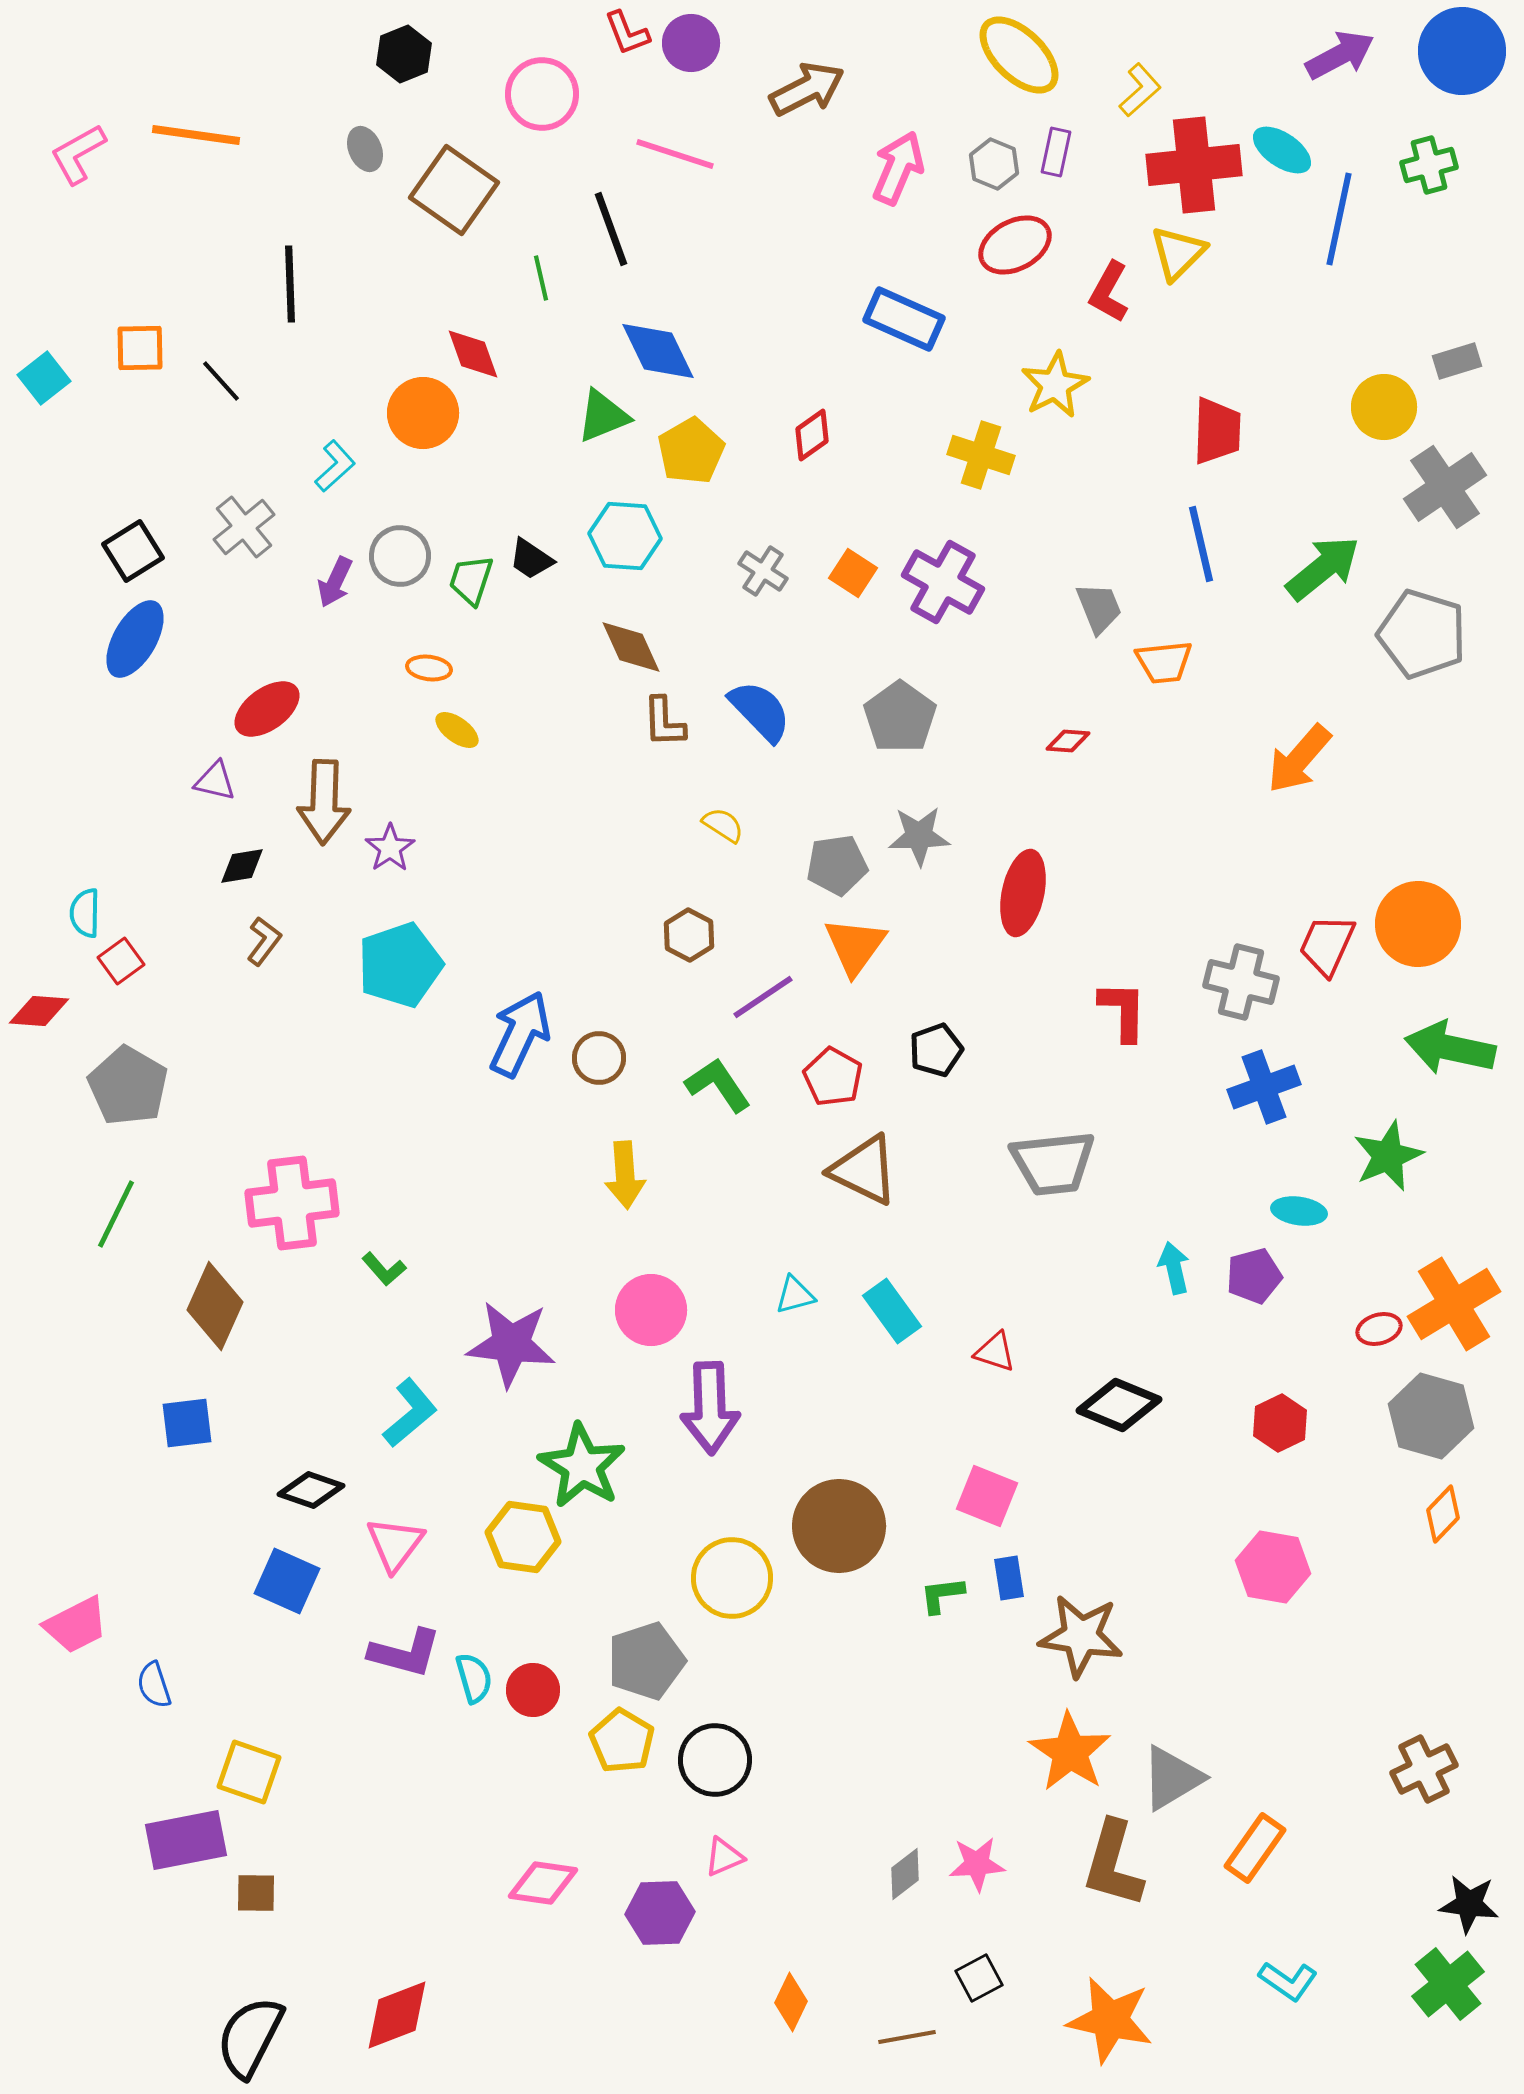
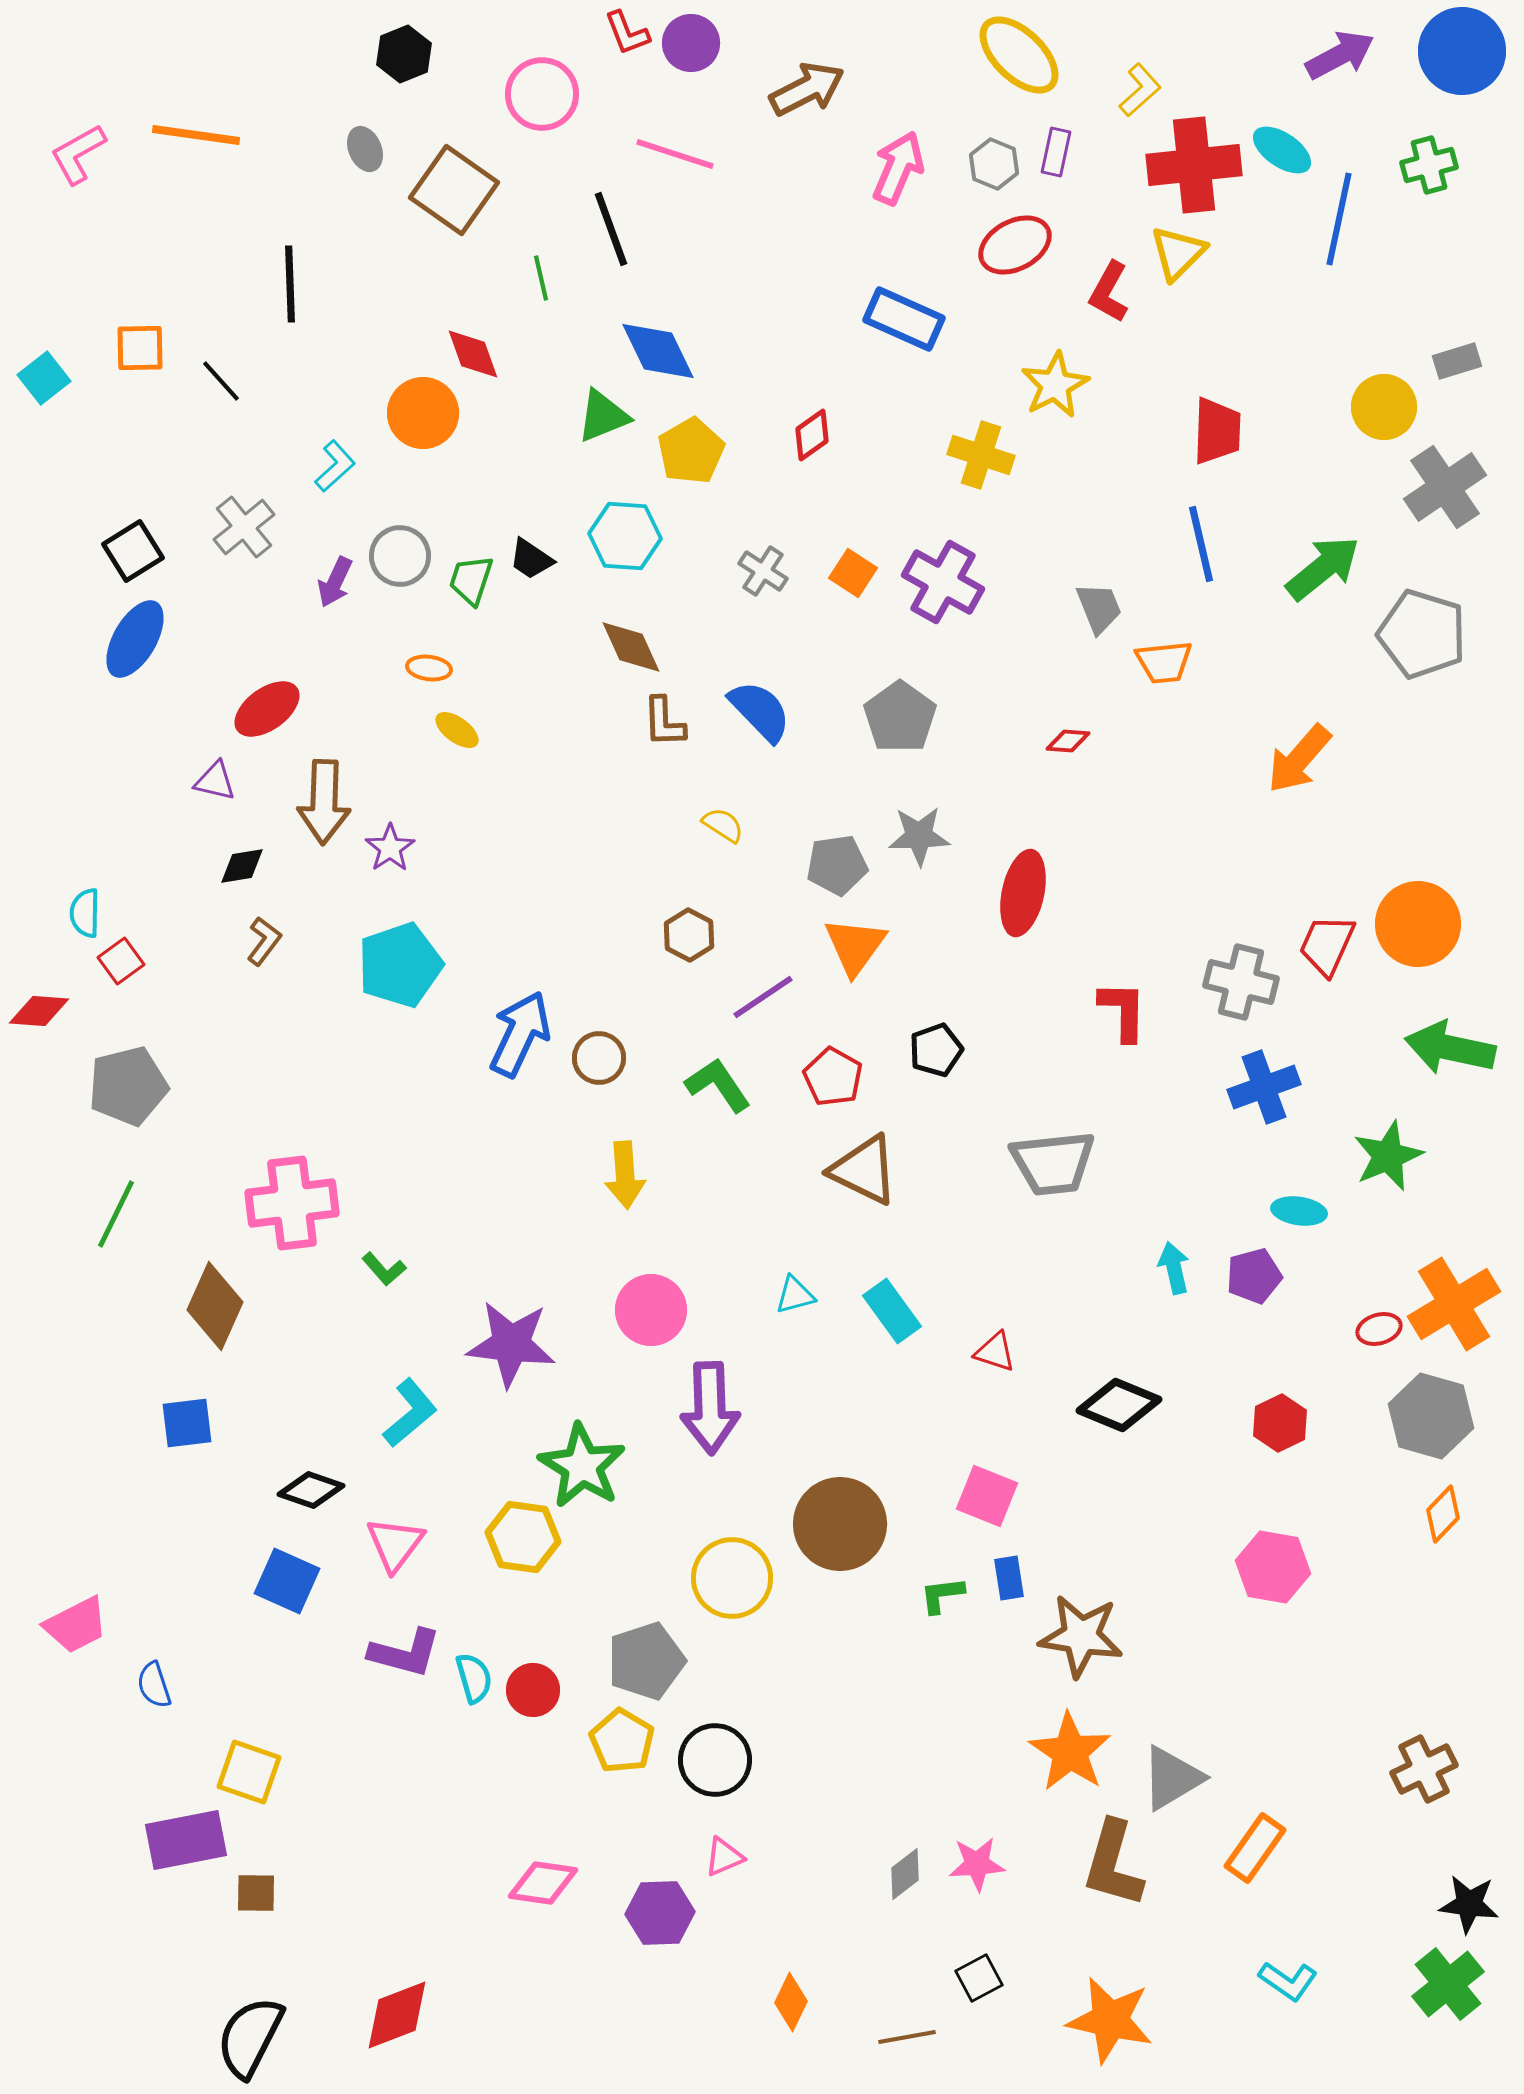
gray pentagon at (128, 1086): rotated 28 degrees clockwise
brown circle at (839, 1526): moved 1 px right, 2 px up
